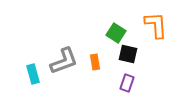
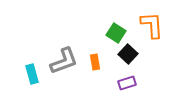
orange L-shape: moved 4 px left
black square: rotated 30 degrees clockwise
cyan rectangle: moved 1 px left
purple rectangle: rotated 54 degrees clockwise
